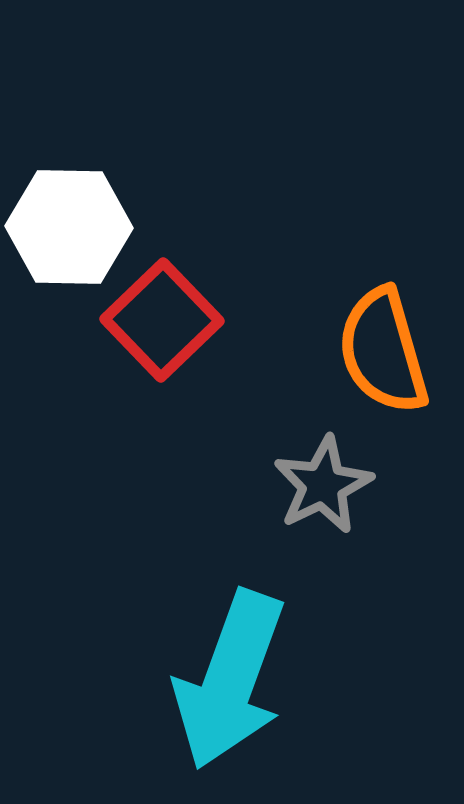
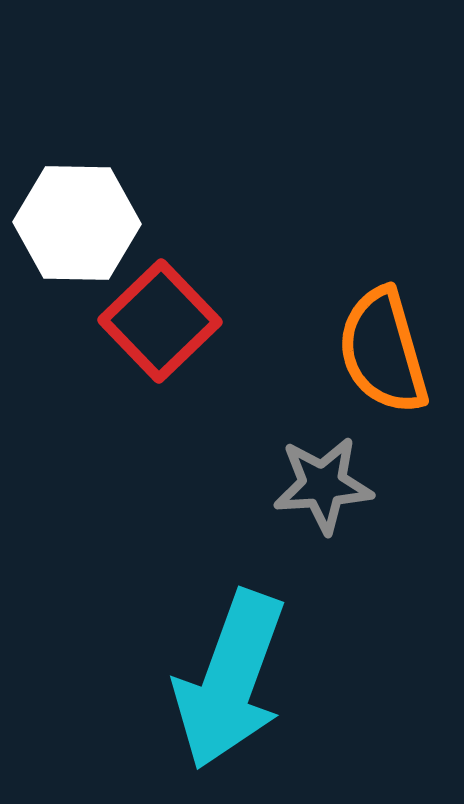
white hexagon: moved 8 px right, 4 px up
red square: moved 2 px left, 1 px down
gray star: rotated 22 degrees clockwise
